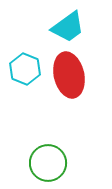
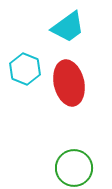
red ellipse: moved 8 px down
green circle: moved 26 px right, 5 px down
